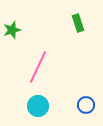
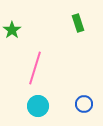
green star: rotated 18 degrees counterclockwise
pink line: moved 3 px left, 1 px down; rotated 8 degrees counterclockwise
blue circle: moved 2 px left, 1 px up
